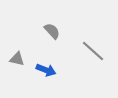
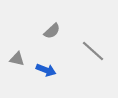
gray semicircle: rotated 90 degrees clockwise
